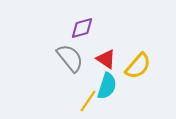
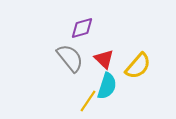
red triangle: moved 2 px left; rotated 10 degrees clockwise
